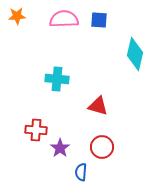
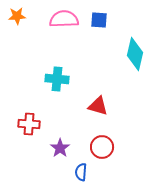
red cross: moved 7 px left, 6 px up
